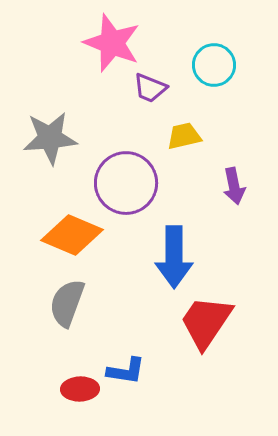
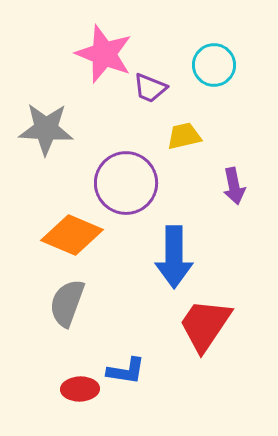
pink star: moved 8 px left, 11 px down
gray star: moved 4 px left, 9 px up; rotated 8 degrees clockwise
red trapezoid: moved 1 px left, 3 px down
